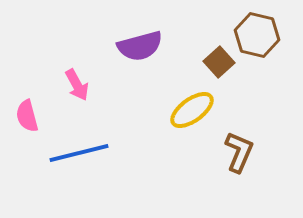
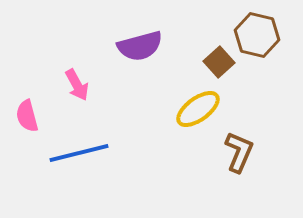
yellow ellipse: moved 6 px right, 1 px up
